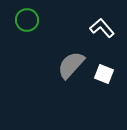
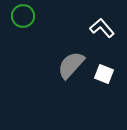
green circle: moved 4 px left, 4 px up
